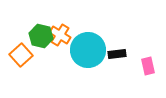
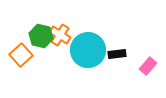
pink rectangle: rotated 54 degrees clockwise
